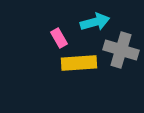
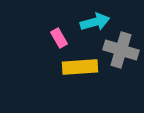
yellow rectangle: moved 1 px right, 4 px down
